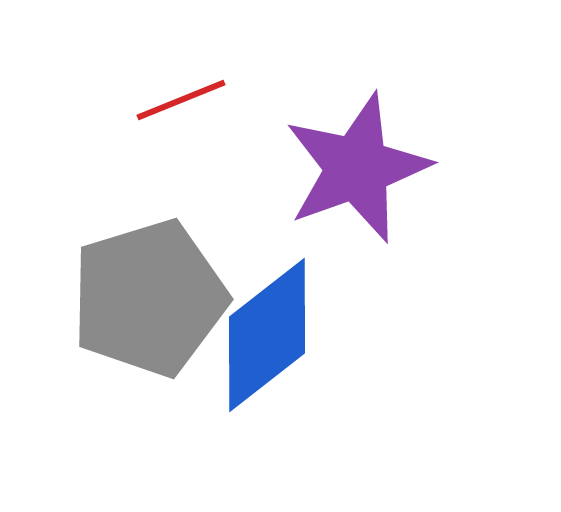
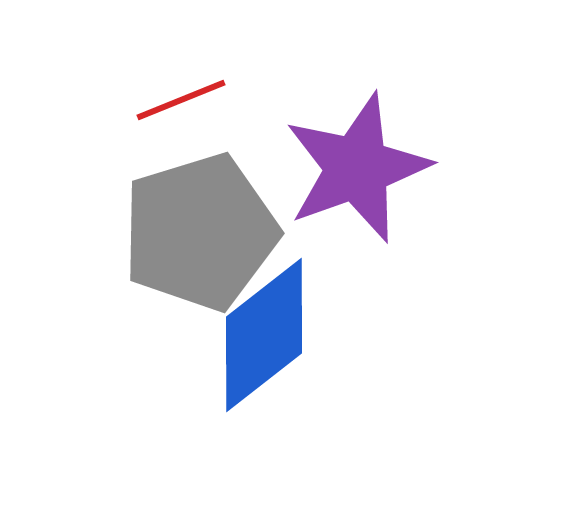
gray pentagon: moved 51 px right, 66 px up
blue diamond: moved 3 px left
